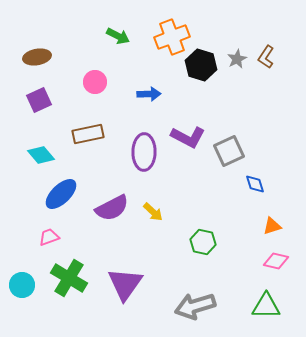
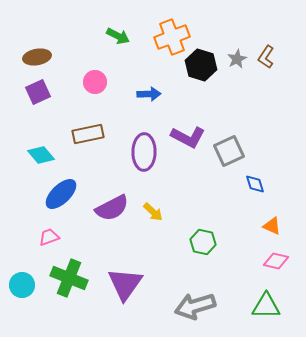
purple square: moved 1 px left, 8 px up
orange triangle: rotated 42 degrees clockwise
green cross: rotated 9 degrees counterclockwise
